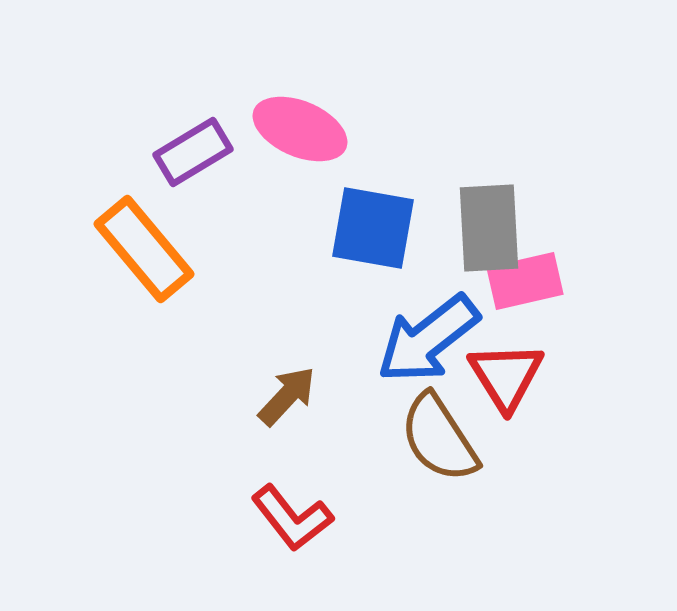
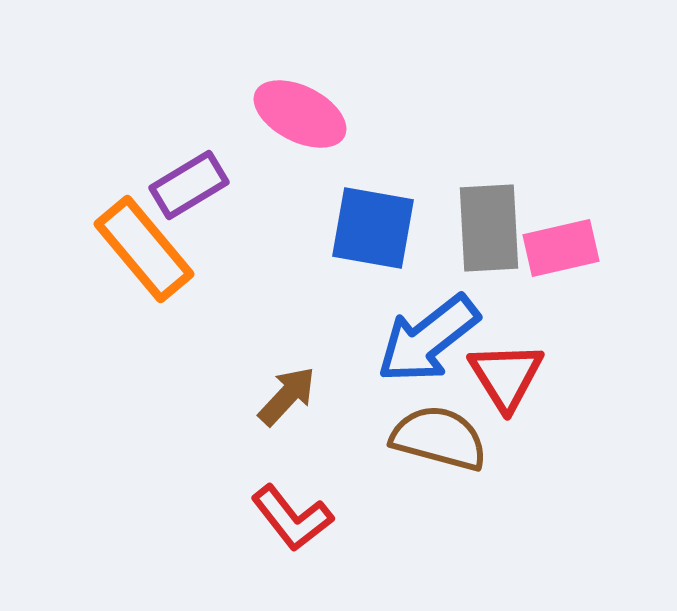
pink ellipse: moved 15 px up; rotated 4 degrees clockwise
purple rectangle: moved 4 px left, 33 px down
pink rectangle: moved 36 px right, 33 px up
brown semicircle: rotated 138 degrees clockwise
